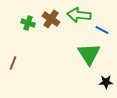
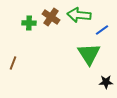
brown cross: moved 2 px up
green cross: moved 1 px right; rotated 16 degrees counterclockwise
blue line: rotated 64 degrees counterclockwise
